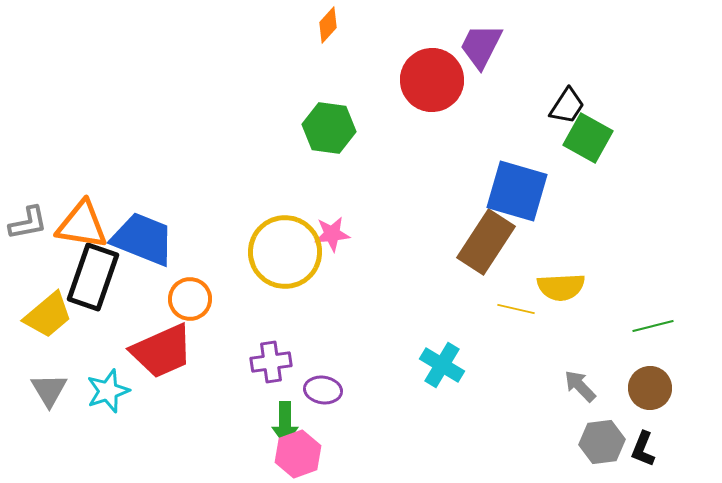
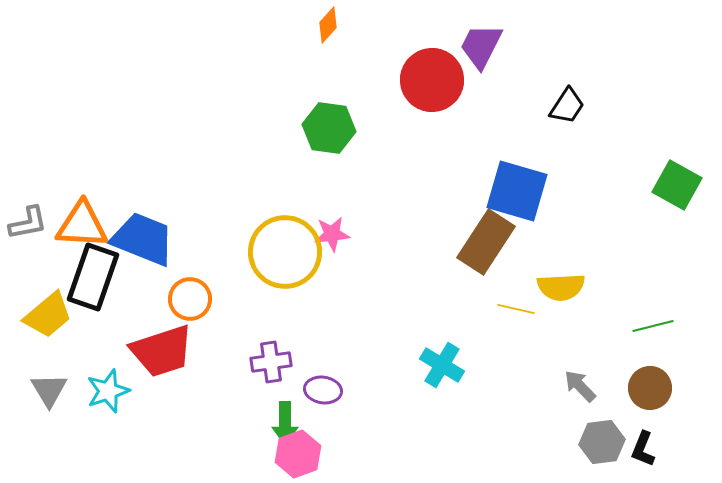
green square: moved 89 px right, 47 px down
orange triangle: rotated 6 degrees counterclockwise
red trapezoid: rotated 6 degrees clockwise
